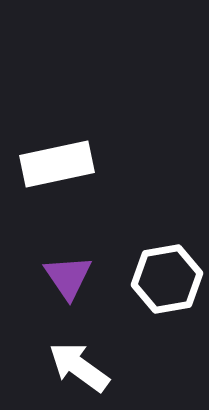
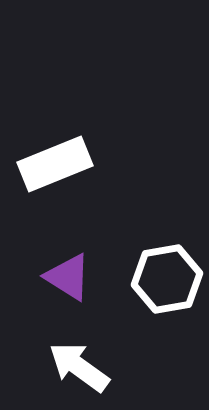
white rectangle: moved 2 px left; rotated 10 degrees counterclockwise
purple triangle: rotated 24 degrees counterclockwise
